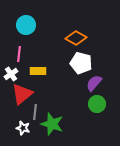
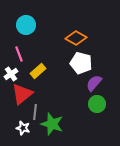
pink line: rotated 28 degrees counterclockwise
yellow rectangle: rotated 42 degrees counterclockwise
